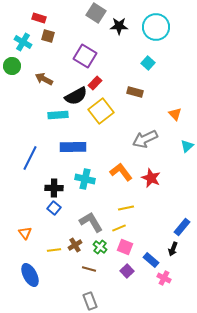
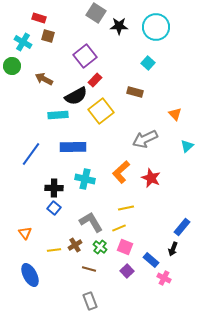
purple square at (85, 56): rotated 20 degrees clockwise
red rectangle at (95, 83): moved 3 px up
blue line at (30, 158): moved 1 px right, 4 px up; rotated 10 degrees clockwise
orange L-shape at (121, 172): rotated 95 degrees counterclockwise
